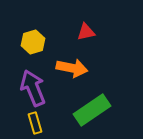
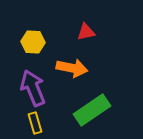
yellow hexagon: rotated 20 degrees clockwise
